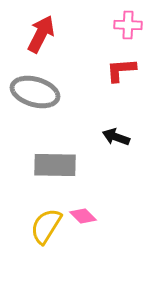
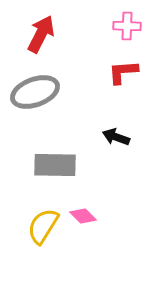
pink cross: moved 1 px left, 1 px down
red L-shape: moved 2 px right, 2 px down
gray ellipse: rotated 36 degrees counterclockwise
yellow semicircle: moved 3 px left
